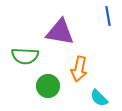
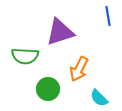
purple triangle: rotated 28 degrees counterclockwise
orange arrow: rotated 15 degrees clockwise
green circle: moved 3 px down
